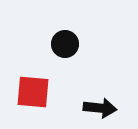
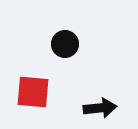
black arrow: rotated 12 degrees counterclockwise
